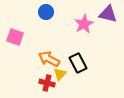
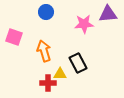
purple triangle: rotated 18 degrees counterclockwise
pink star: rotated 24 degrees clockwise
pink square: moved 1 px left
orange arrow: moved 5 px left, 8 px up; rotated 45 degrees clockwise
yellow triangle: rotated 48 degrees clockwise
red cross: moved 1 px right; rotated 14 degrees counterclockwise
